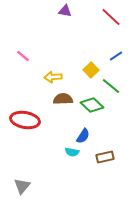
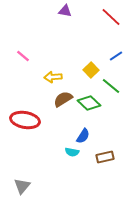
brown semicircle: rotated 30 degrees counterclockwise
green diamond: moved 3 px left, 2 px up
